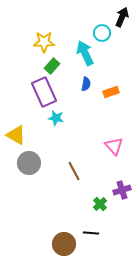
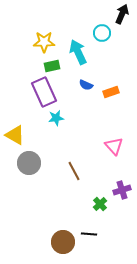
black arrow: moved 3 px up
cyan arrow: moved 7 px left, 1 px up
green rectangle: rotated 35 degrees clockwise
blue semicircle: moved 1 px down; rotated 104 degrees clockwise
cyan star: rotated 21 degrees counterclockwise
yellow triangle: moved 1 px left
black line: moved 2 px left, 1 px down
brown circle: moved 1 px left, 2 px up
